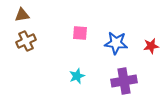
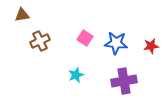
pink square: moved 5 px right, 5 px down; rotated 28 degrees clockwise
brown cross: moved 14 px right
cyan star: moved 1 px left, 1 px up
